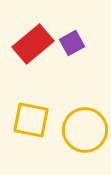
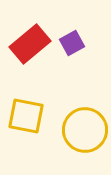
red rectangle: moved 3 px left
yellow square: moved 5 px left, 4 px up
